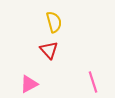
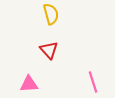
yellow semicircle: moved 3 px left, 8 px up
pink triangle: rotated 24 degrees clockwise
